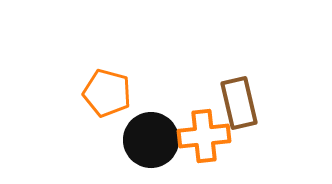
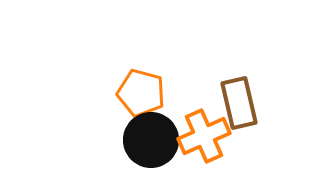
orange pentagon: moved 34 px right
orange cross: rotated 18 degrees counterclockwise
